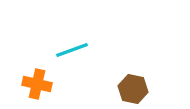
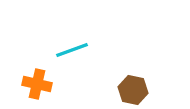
brown hexagon: moved 1 px down
